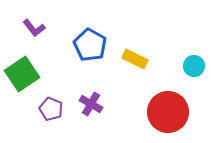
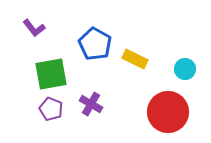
blue pentagon: moved 5 px right, 1 px up
cyan circle: moved 9 px left, 3 px down
green square: moved 29 px right; rotated 24 degrees clockwise
